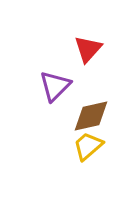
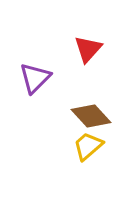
purple triangle: moved 20 px left, 8 px up
brown diamond: rotated 60 degrees clockwise
